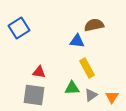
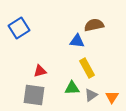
red triangle: moved 1 px right, 1 px up; rotated 24 degrees counterclockwise
